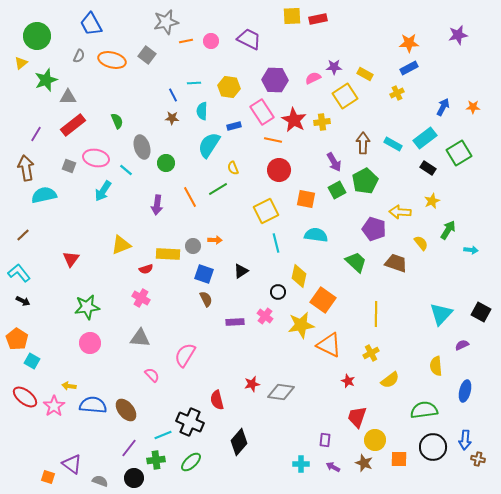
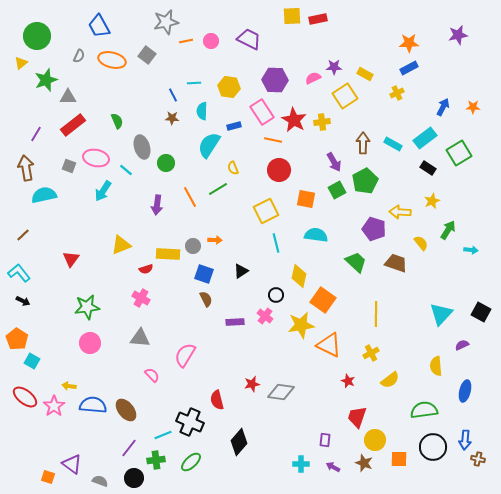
blue trapezoid at (91, 24): moved 8 px right, 2 px down
black circle at (278, 292): moved 2 px left, 3 px down
